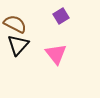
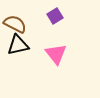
purple square: moved 6 px left
black triangle: rotated 35 degrees clockwise
